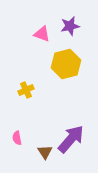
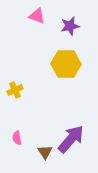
pink triangle: moved 5 px left, 18 px up
yellow hexagon: rotated 16 degrees clockwise
yellow cross: moved 11 px left
